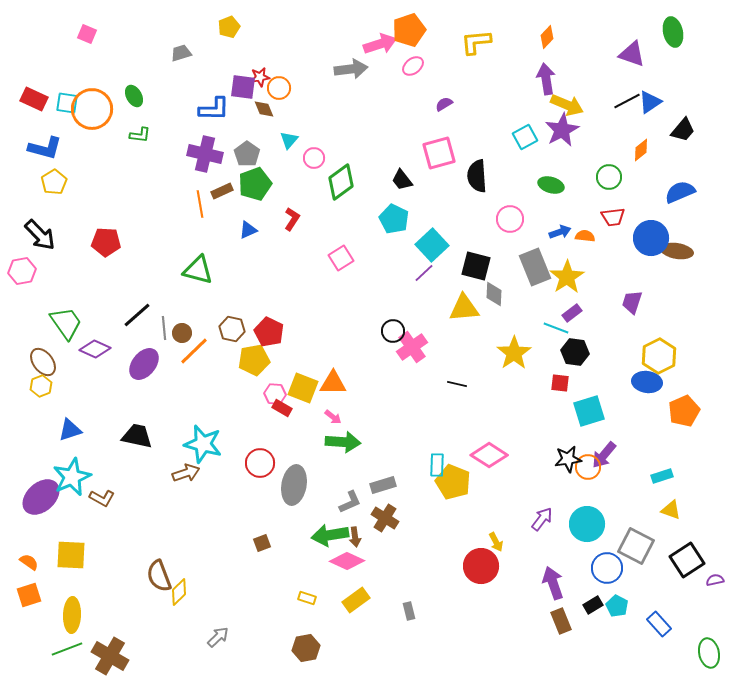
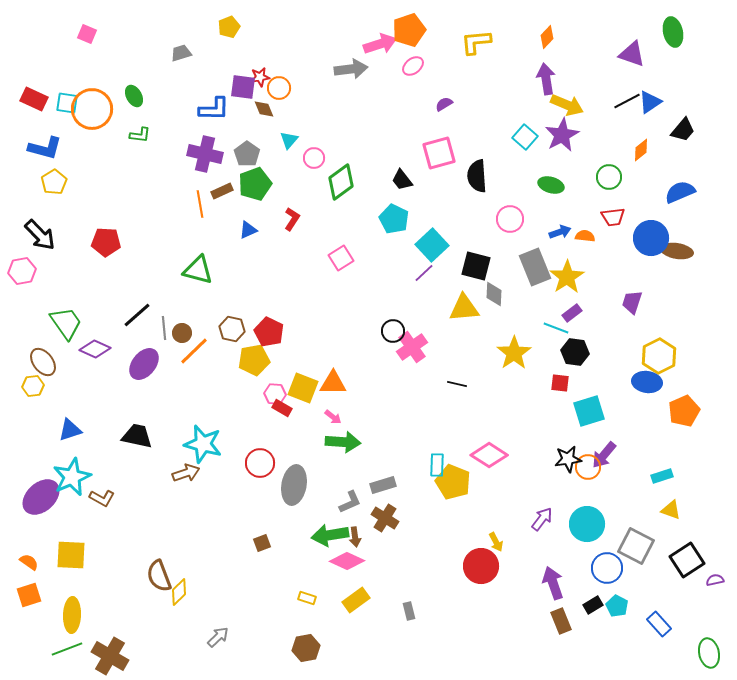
purple star at (562, 130): moved 5 px down
cyan square at (525, 137): rotated 20 degrees counterclockwise
yellow hexagon at (41, 386): moved 8 px left; rotated 15 degrees clockwise
